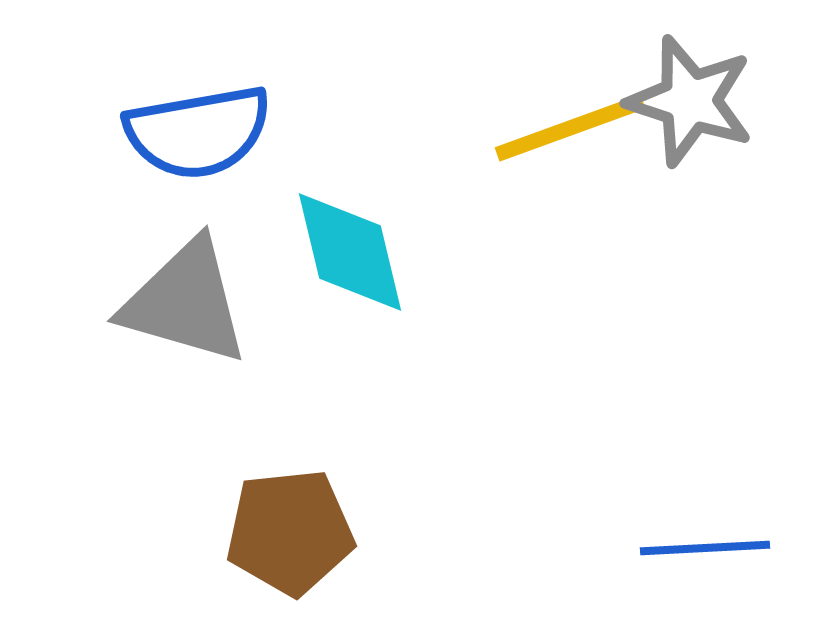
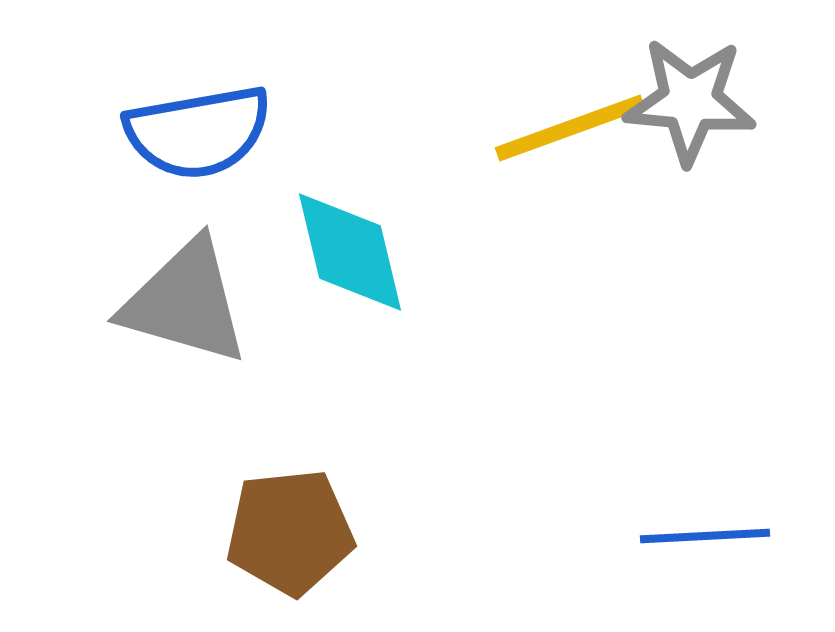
gray star: rotated 13 degrees counterclockwise
blue line: moved 12 px up
